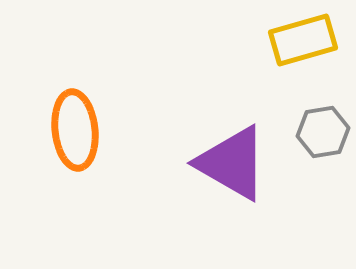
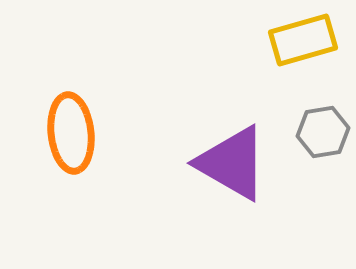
orange ellipse: moved 4 px left, 3 px down
